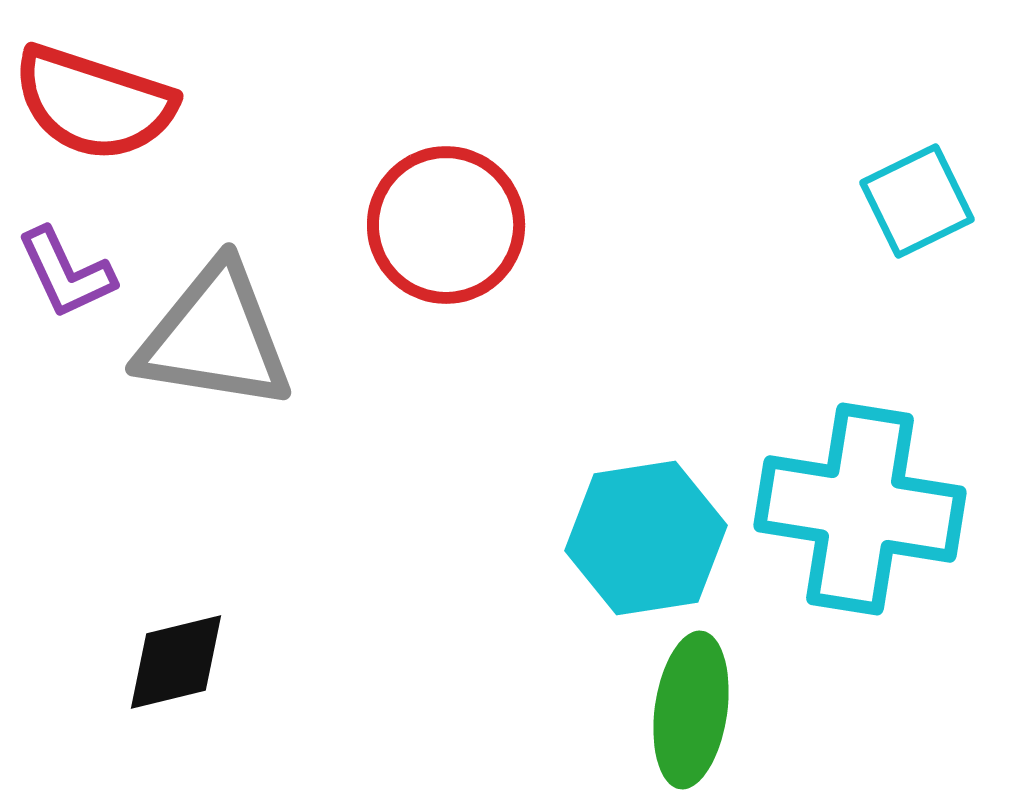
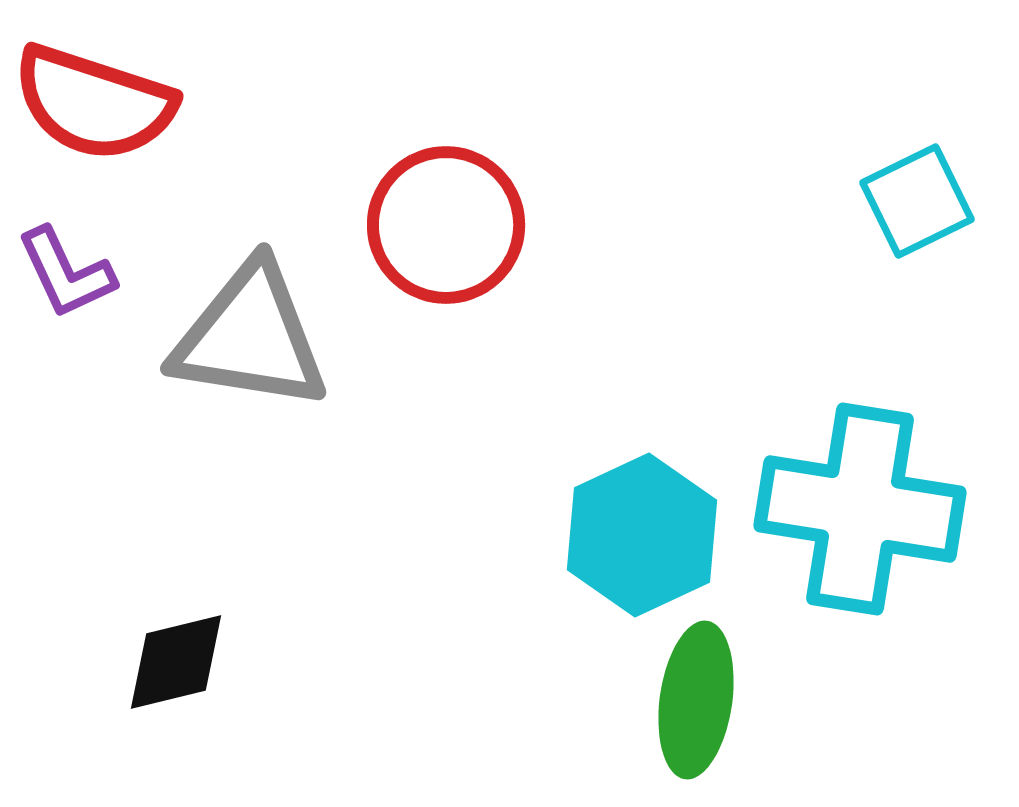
gray triangle: moved 35 px right
cyan hexagon: moved 4 px left, 3 px up; rotated 16 degrees counterclockwise
green ellipse: moved 5 px right, 10 px up
